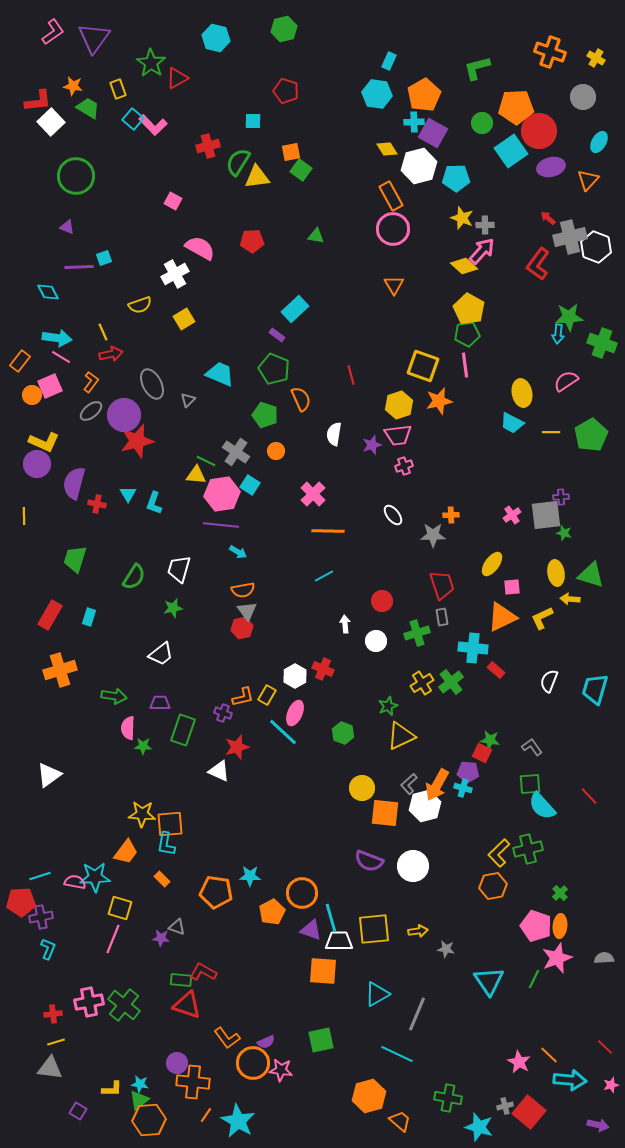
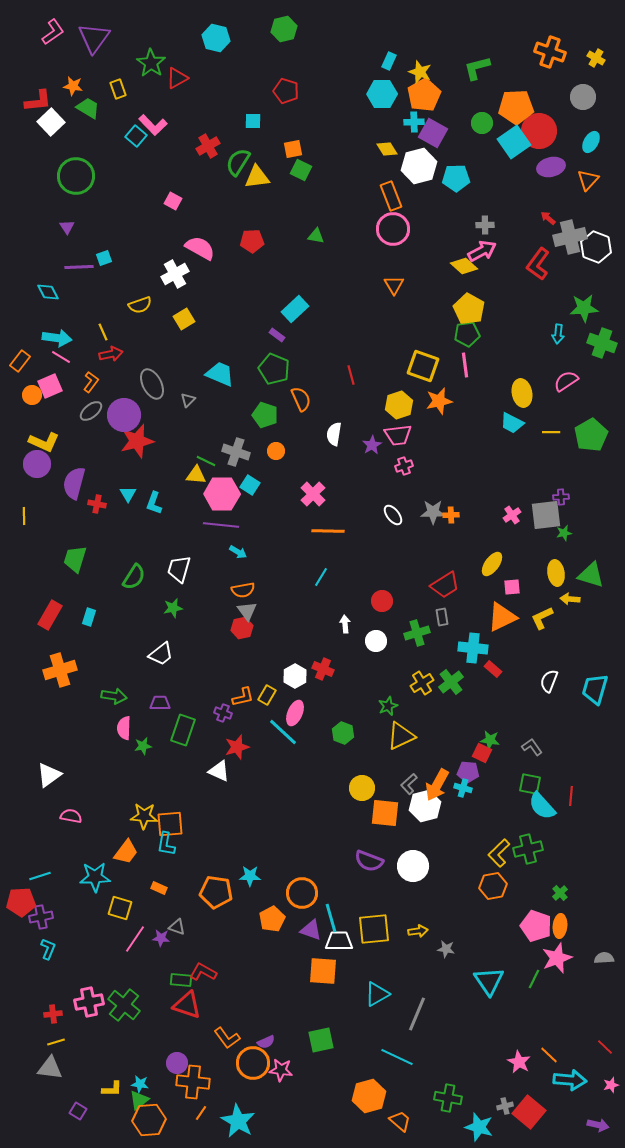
cyan hexagon at (377, 94): moved 5 px right; rotated 8 degrees counterclockwise
cyan square at (133, 119): moved 3 px right, 17 px down
cyan ellipse at (599, 142): moved 8 px left
red cross at (208, 146): rotated 15 degrees counterclockwise
cyan square at (511, 151): moved 3 px right, 9 px up
orange square at (291, 152): moved 2 px right, 3 px up
green square at (301, 170): rotated 10 degrees counterclockwise
orange rectangle at (391, 196): rotated 8 degrees clockwise
yellow star at (462, 218): moved 42 px left, 146 px up
purple triangle at (67, 227): rotated 35 degrees clockwise
pink arrow at (482, 251): rotated 20 degrees clockwise
green star at (569, 317): moved 15 px right, 9 px up
purple star at (372, 445): rotated 12 degrees counterclockwise
gray cross at (236, 452): rotated 16 degrees counterclockwise
pink hexagon at (222, 494): rotated 8 degrees clockwise
green star at (564, 533): rotated 28 degrees counterclockwise
gray star at (433, 535): moved 23 px up
cyan line at (324, 576): moved 3 px left, 1 px down; rotated 30 degrees counterclockwise
red trapezoid at (442, 585): moved 3 px right; rotated 76 degrees clockwise
red rectangle at (496, 670): moved 3 px left, 1 px up
pink semicircle at (128, 728): moved 4 px left
green star at (143, 746): rotated 12 degrees counterclockwise
green square at (530, 784): rotated 15 degrees clockwise
red line at (589, 796): moved 18 px left; rotated 48 degrees clockwise
yellow star at (142, 814): moved 2 px right, 2 px down
orange rectangle at (162, 879): moved 3 px left, 9 px down; rotated 21 degrees counterclockwise
pink semicircle at (75, 882): moved 4 px left, 66 px up
orange pentagon at (272, 912): moved 7 px down
pink line at (113, 939): moved 22 px right; rotated 12 degrees clockwise
cyan line at (397, 1054): moved 3 px down
orange line at (206, 1115): moved 5 px left, 2 px up
